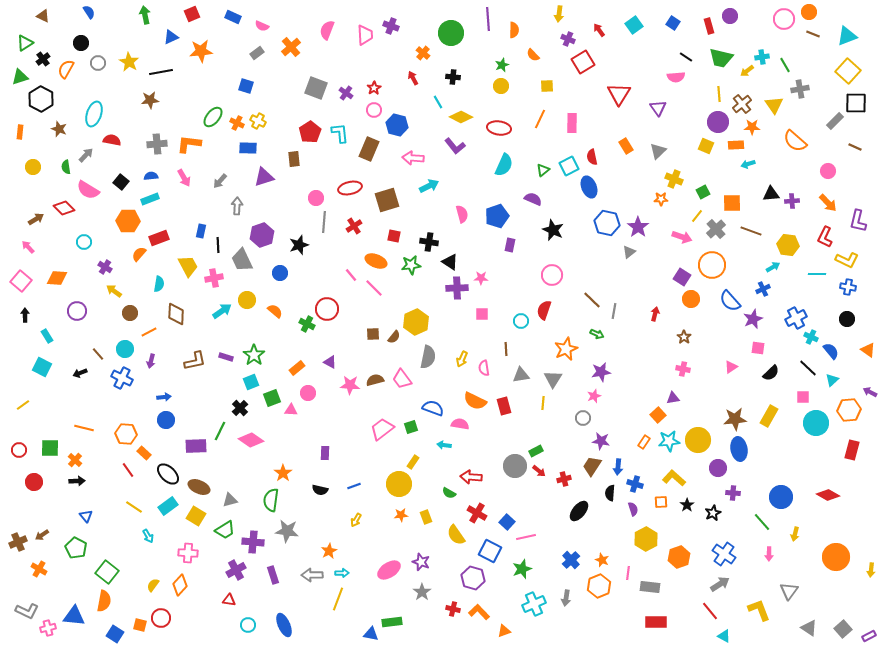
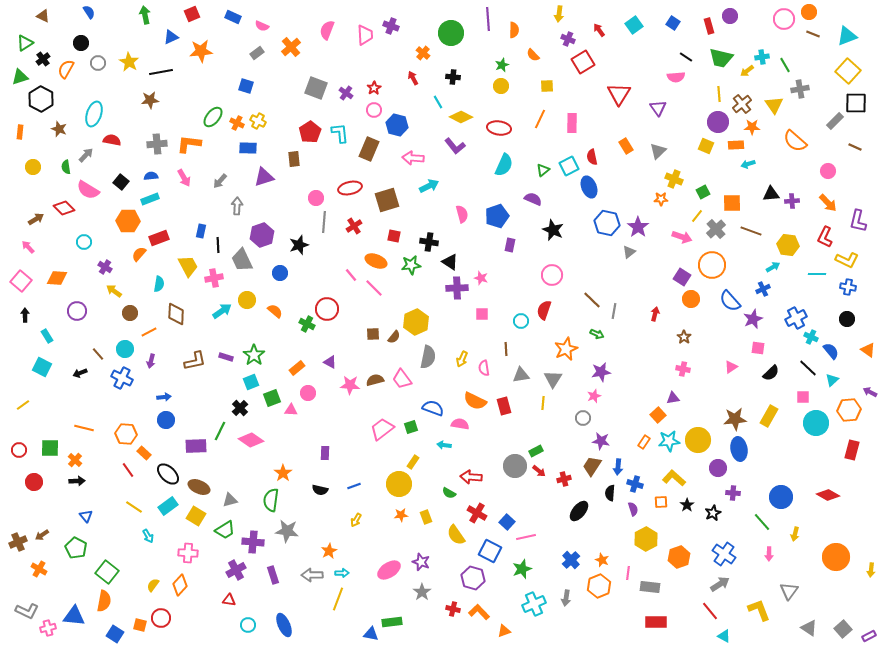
pink star at (481, 278): rotated 16 degrees clockwise
